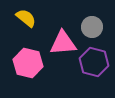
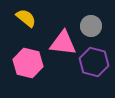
gray circle: moved 1 px left, 1 px up
pink triangle: rotated 12 degrees clockwise
